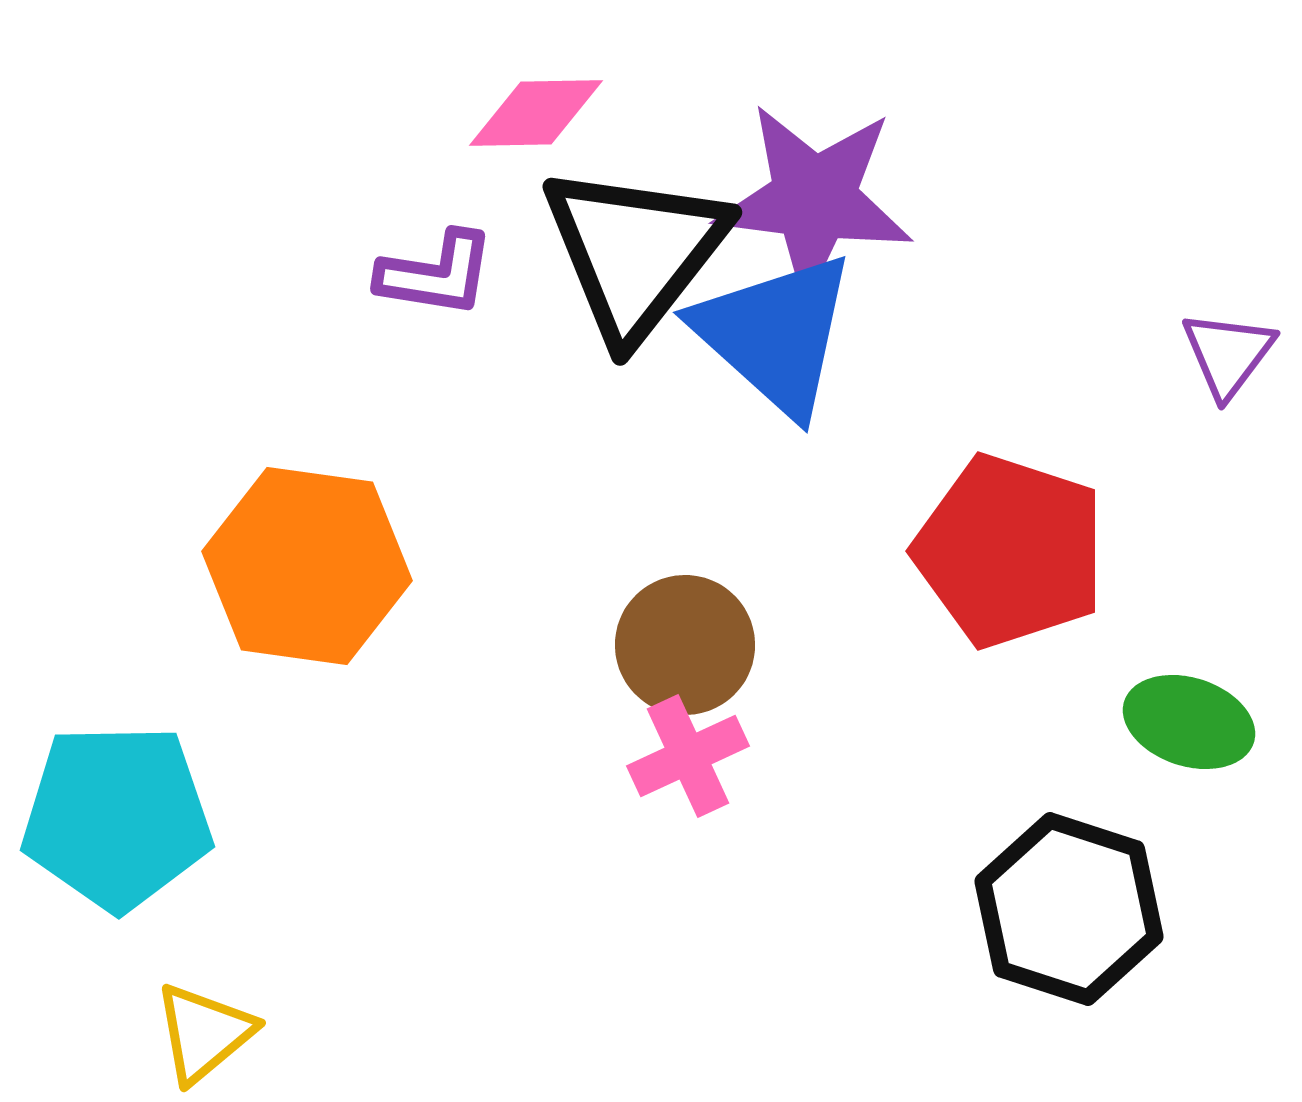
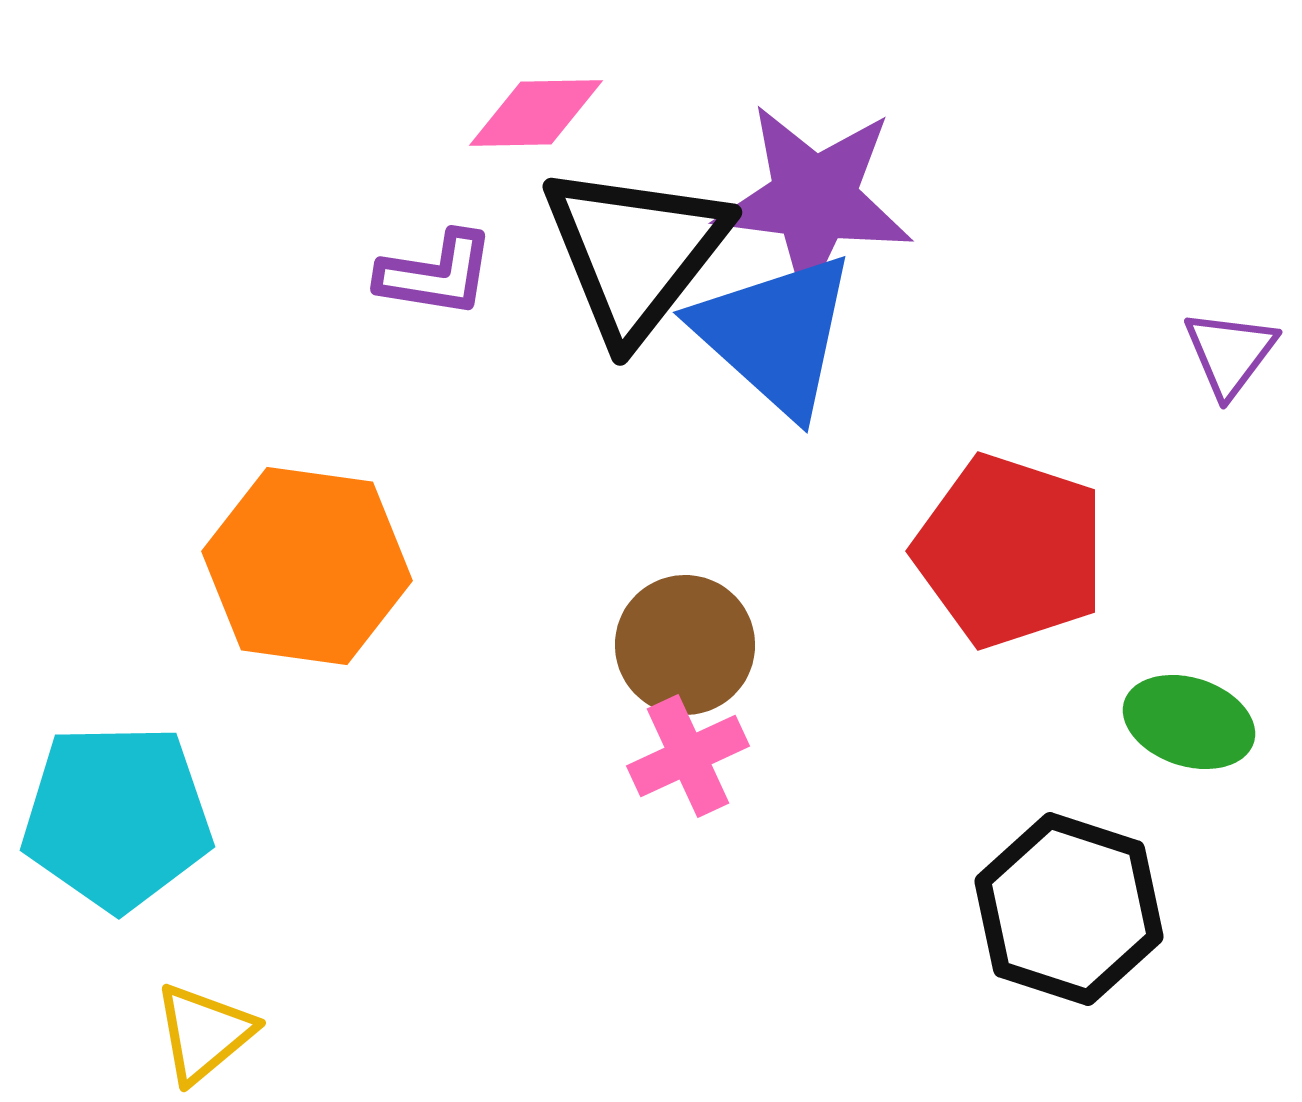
purple triangle: moved 2 px right, 1 px up
